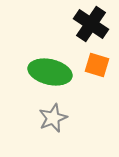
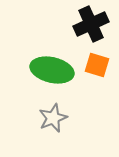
black cross: rotated 32 degrees clockwise
green ellipse: moved 2 px right, 2 px up
